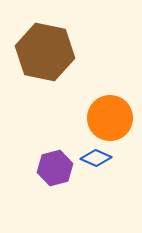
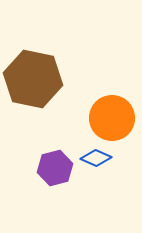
brown hexagon: moved 12 px left, 27 px down
orange circle: moved 2 px right
